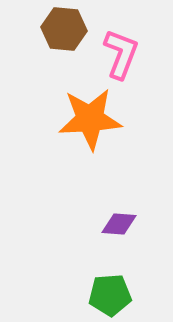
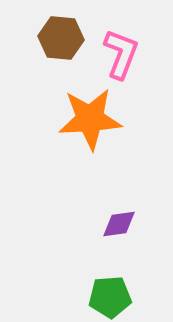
brown hexagon: moved 3 px left, 9 px down
purple diamond: rotated 12 degrees counterclockwise
green pentagon: moved 2 px down
